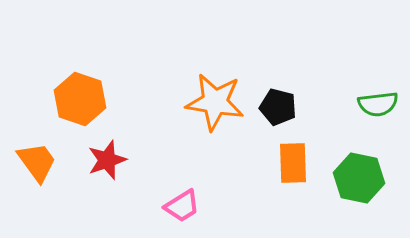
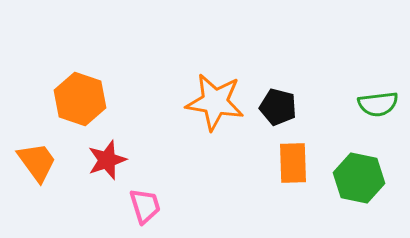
pink trapezoid: moved 37 px left; rotated 75 degrees counterclockwise
